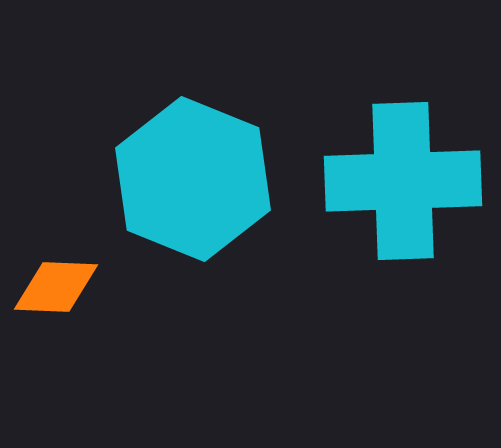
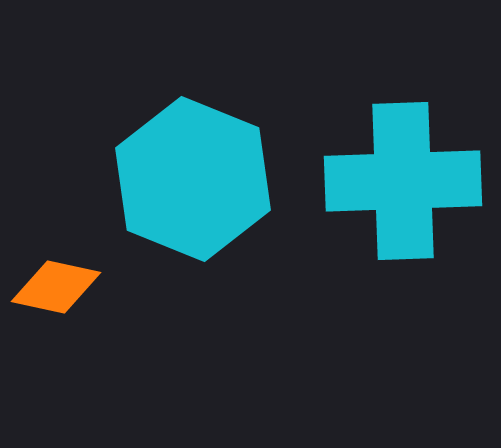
orange diamond: rotated 10 degrees clockwise
